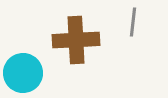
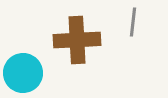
brown cross: moved 1 px right
